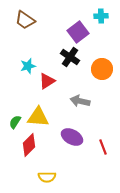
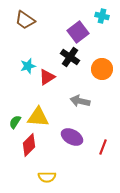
cyan cross: moved 1 px right; rotated 16 degrees clockwise
red triangle: moved 4 px up
red line: rotated 42 degrees clockwise
